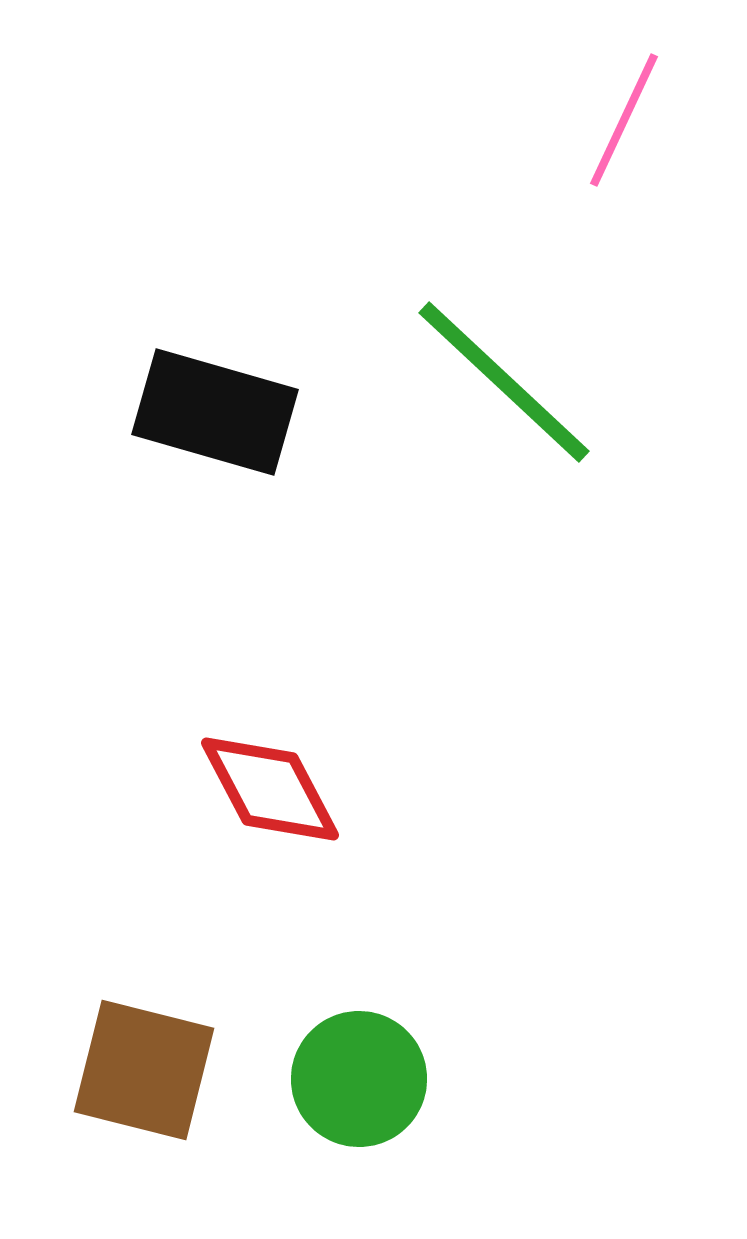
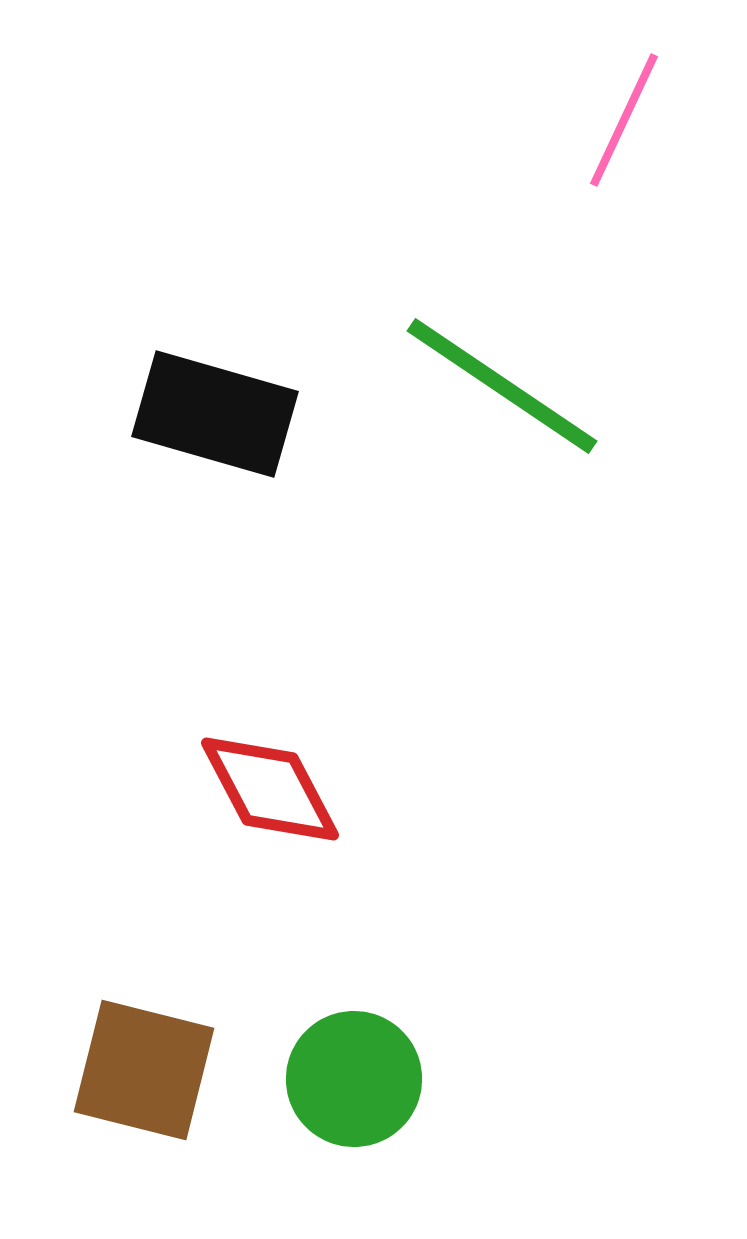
green line: moved 2 px left, 4 px down; rotated 9 degrees counterclockwise
black rectangle: moved 2 px down
green circle: moved 5 px left
